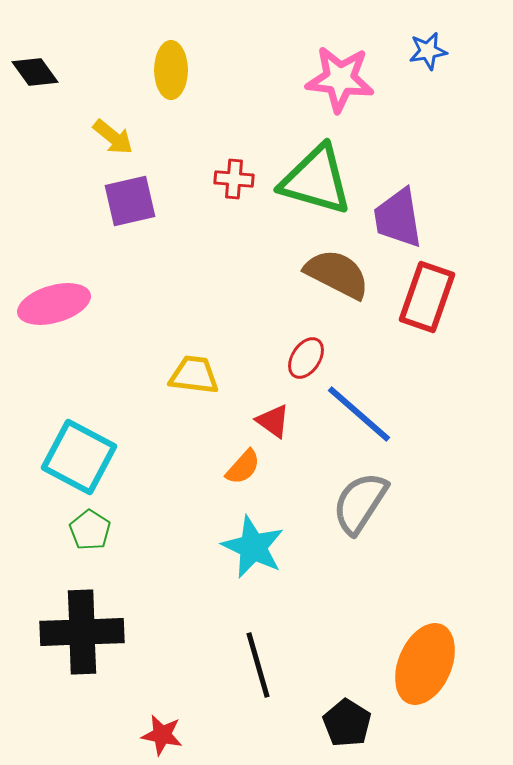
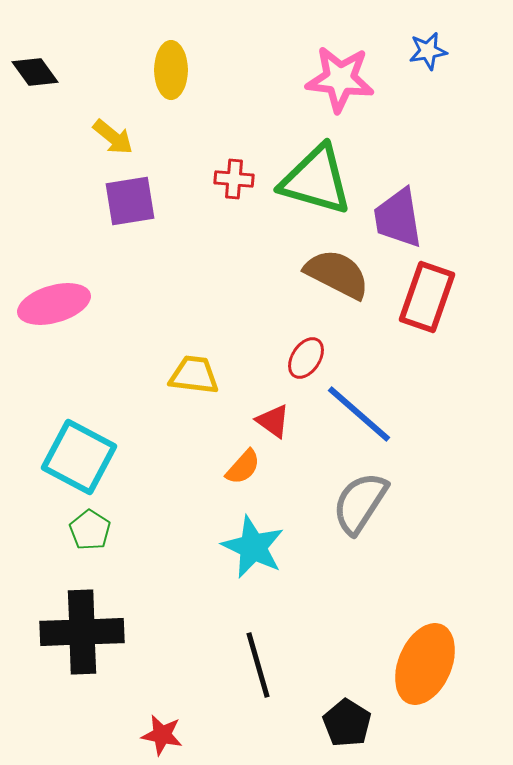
purple square: rotated 4 degrees clockwise
